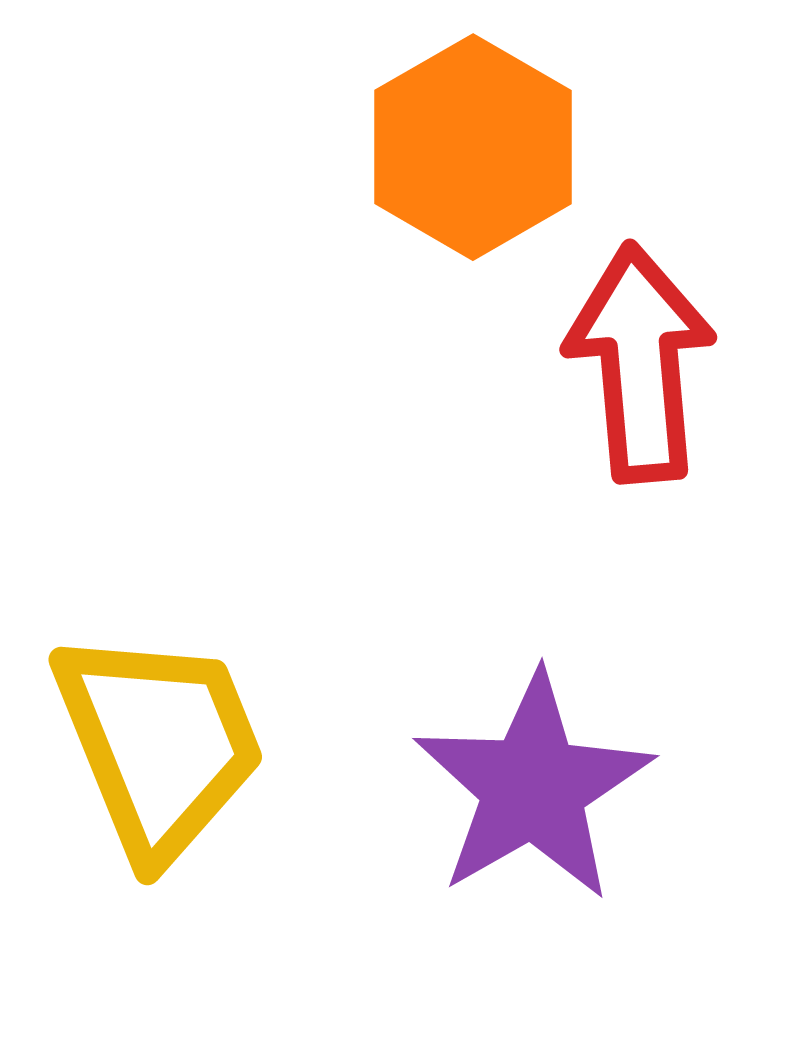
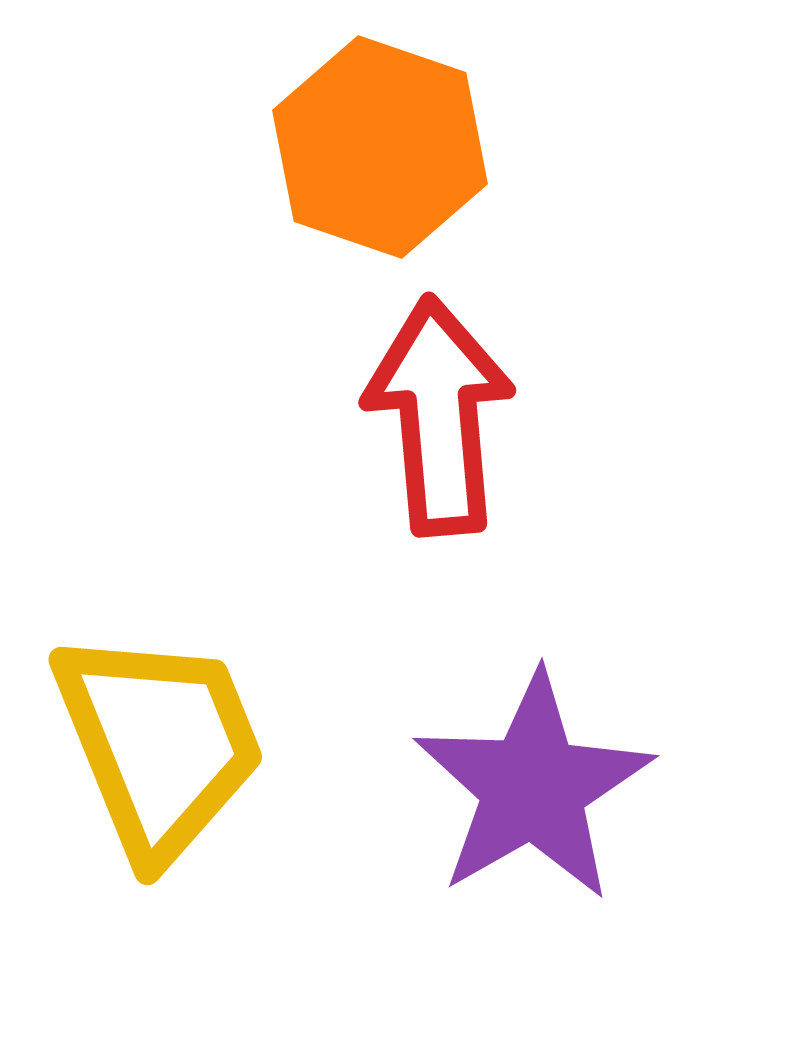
orange hexagon: moved 93 px left; rotated 11 degrees counterclockwise
red arrow: moved 201 px left, 53 px down
